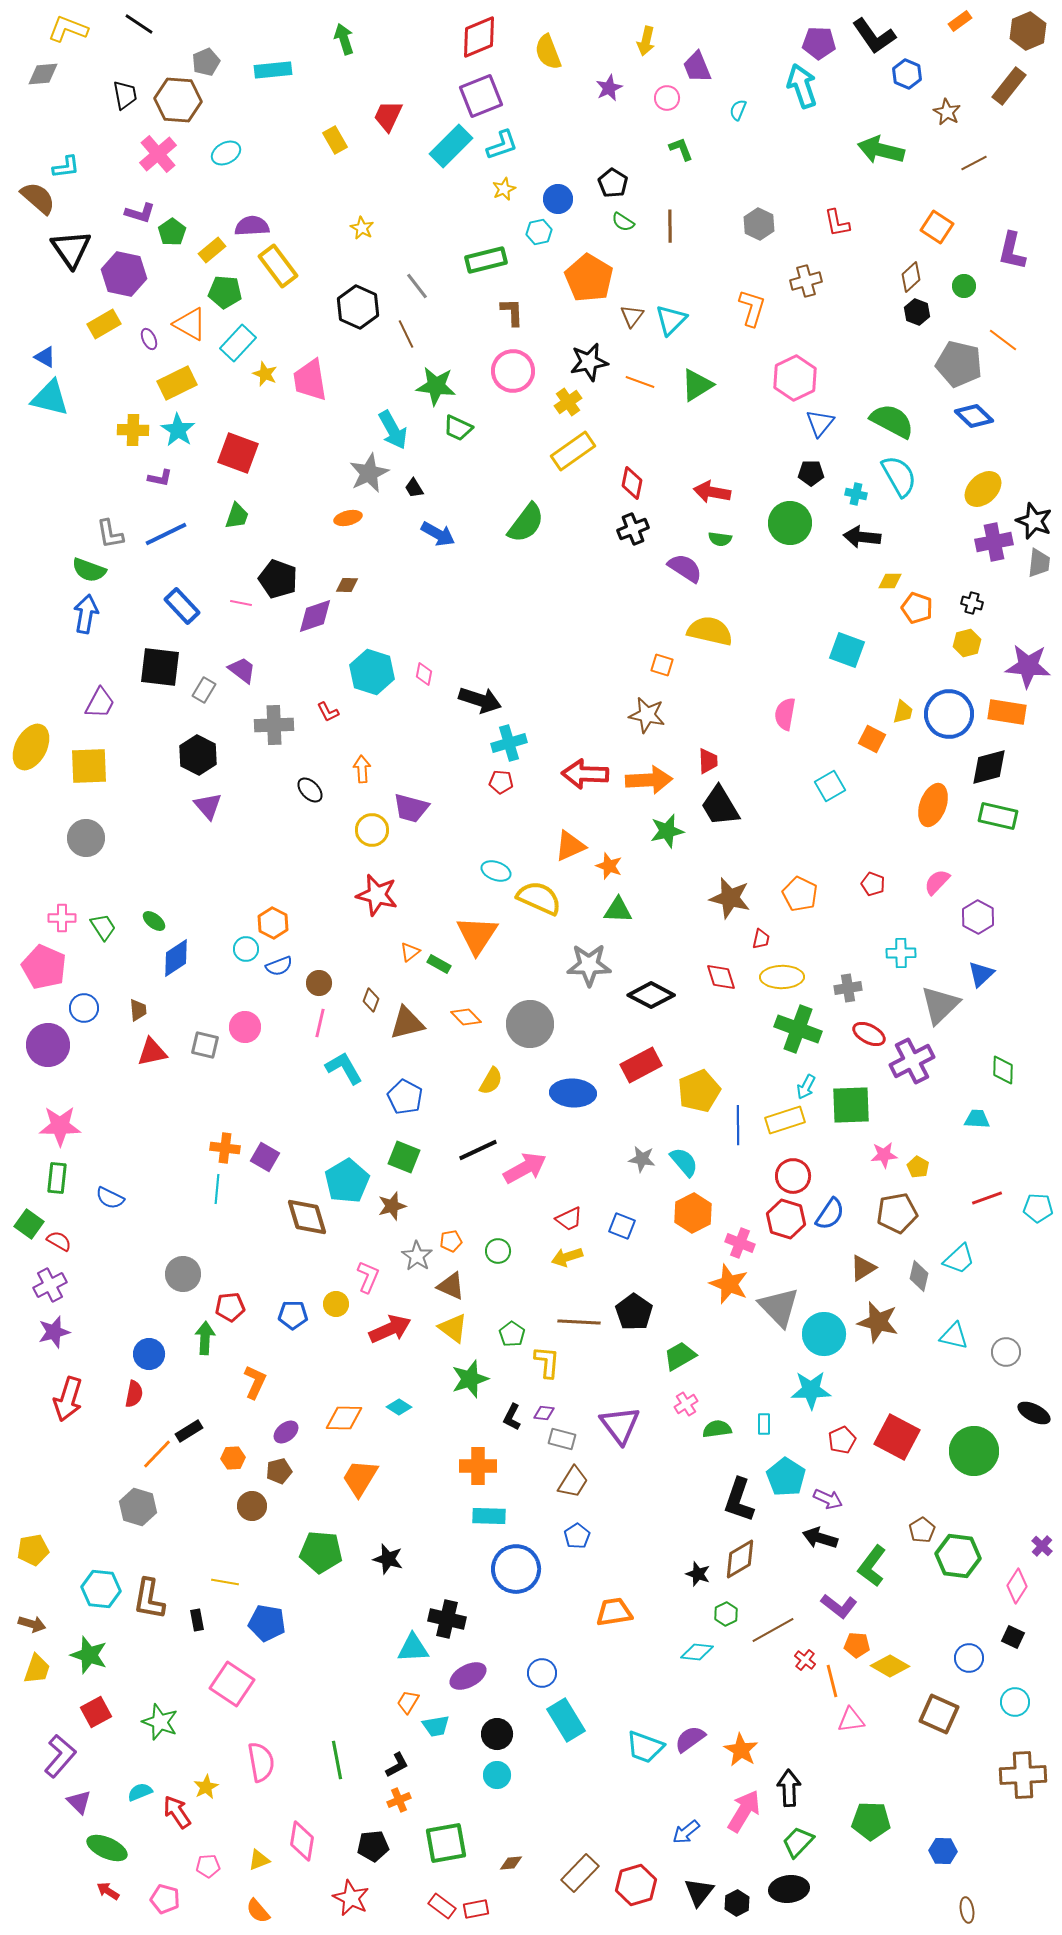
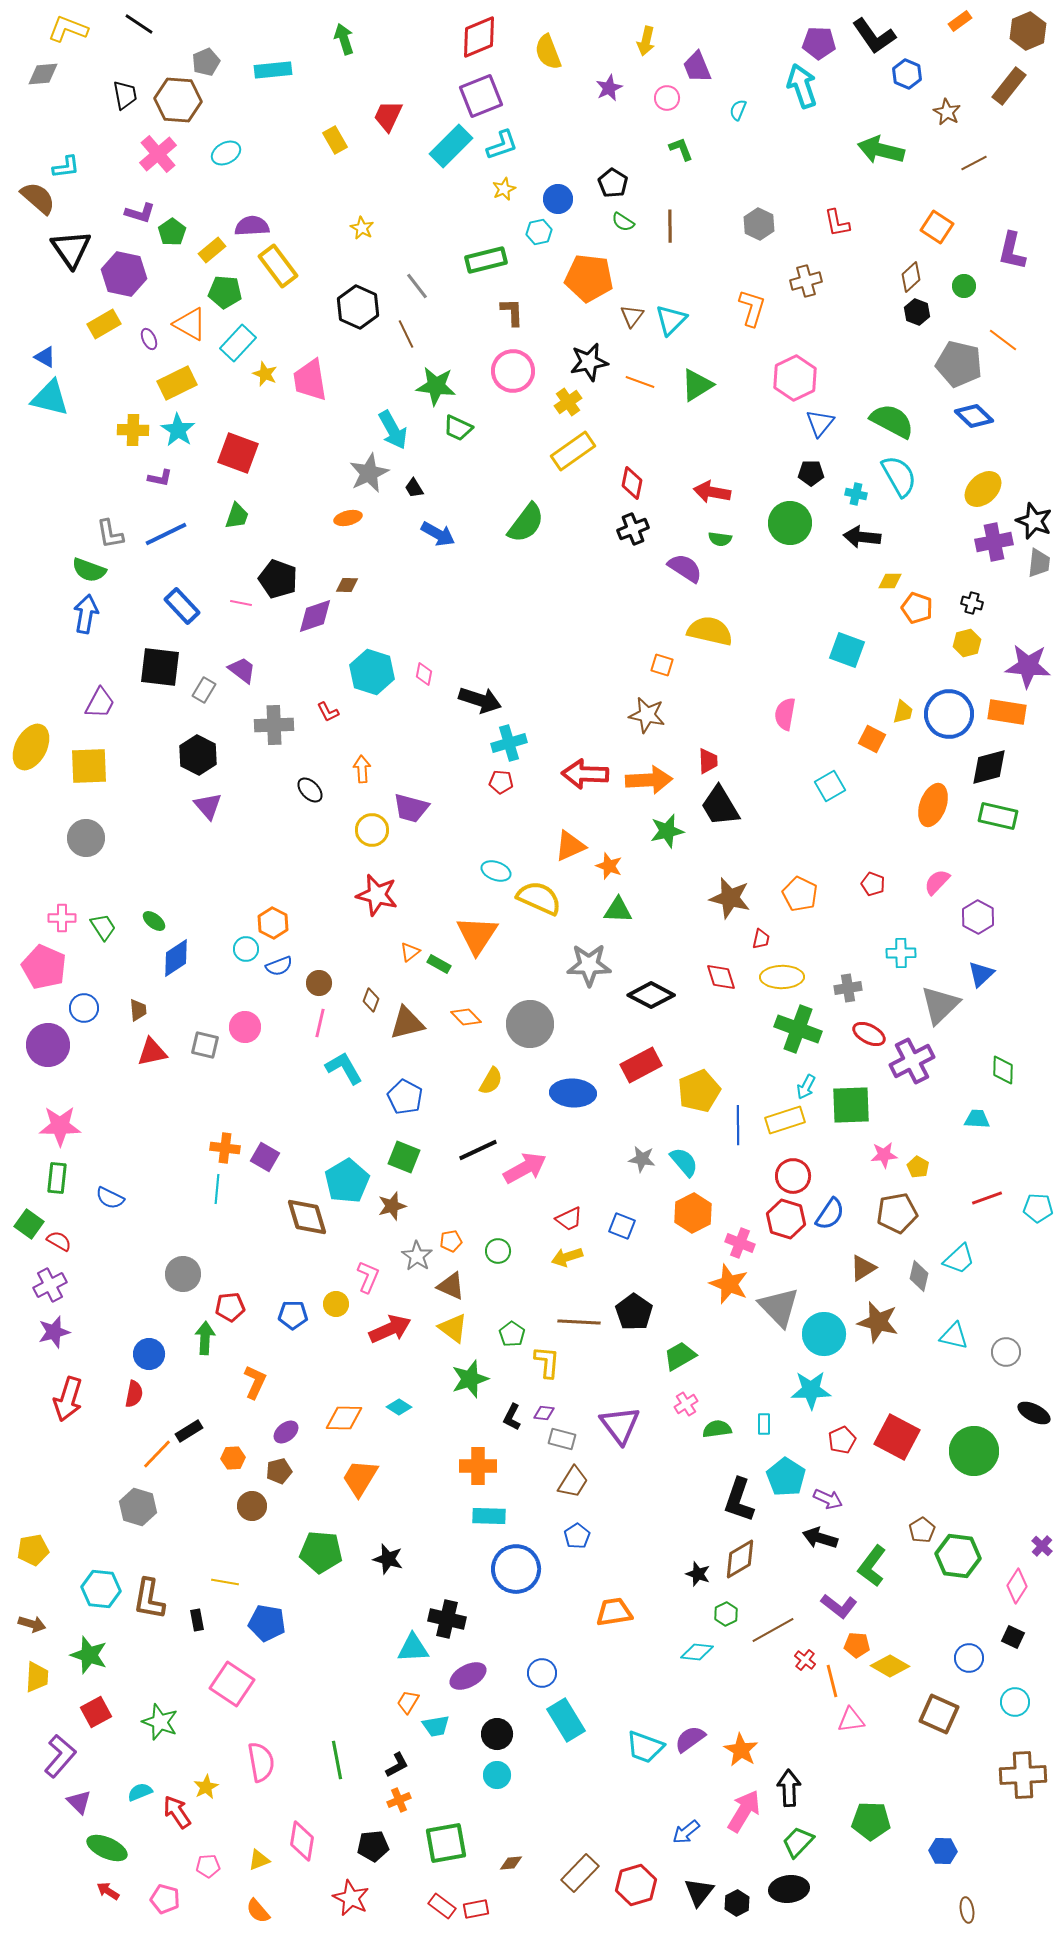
orange pentagon at (589, 278): rotated 24 degrees counterclockwise
yellow trapezoid at (37, 1669): moved 8 px down; rotated 16 degrees counterclockwise
